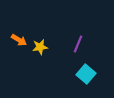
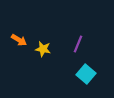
yellow star: moved 3 px right, 2 px down; rotated 21 degrees clockwise
